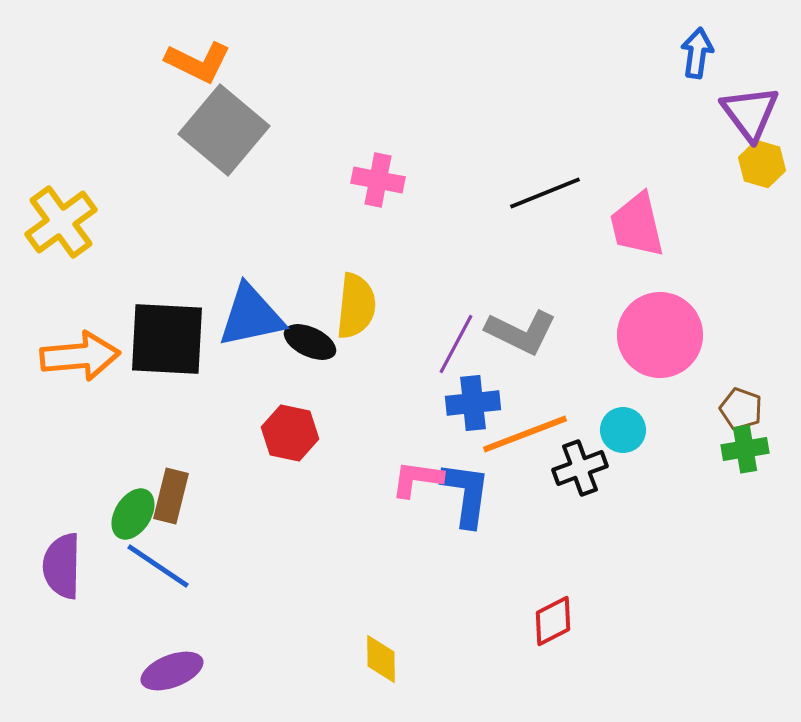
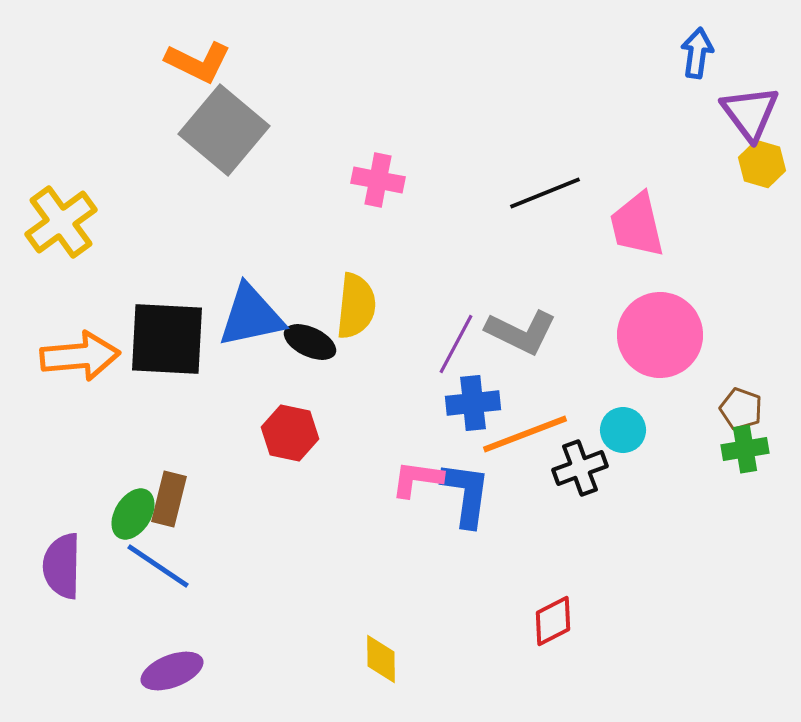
brown rectangle: moved 2 px left, 3 px down
